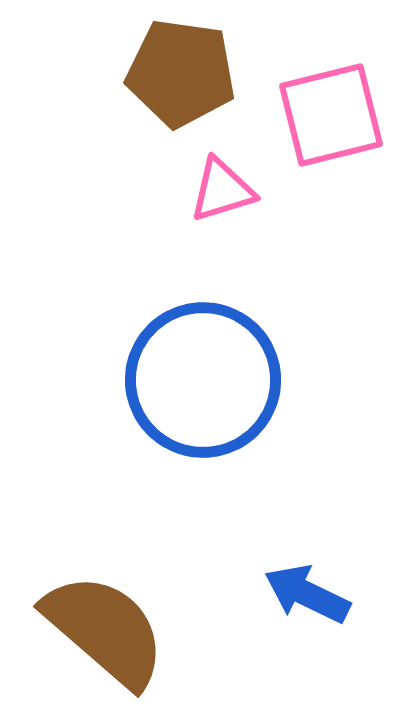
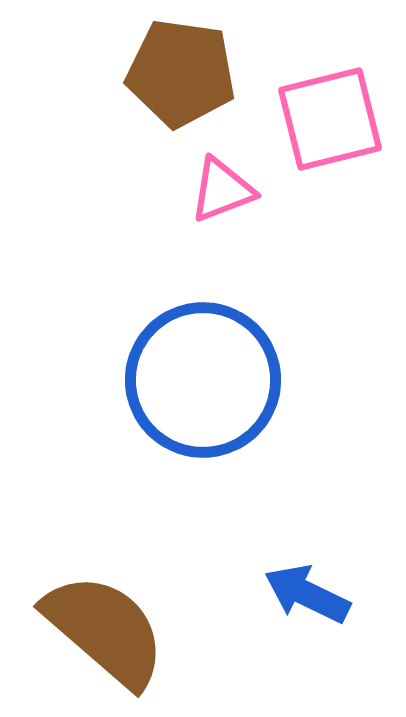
pink square: moved 1 px left, 4 px down
pink triangle: rotated 4 degrees counterclockwise
